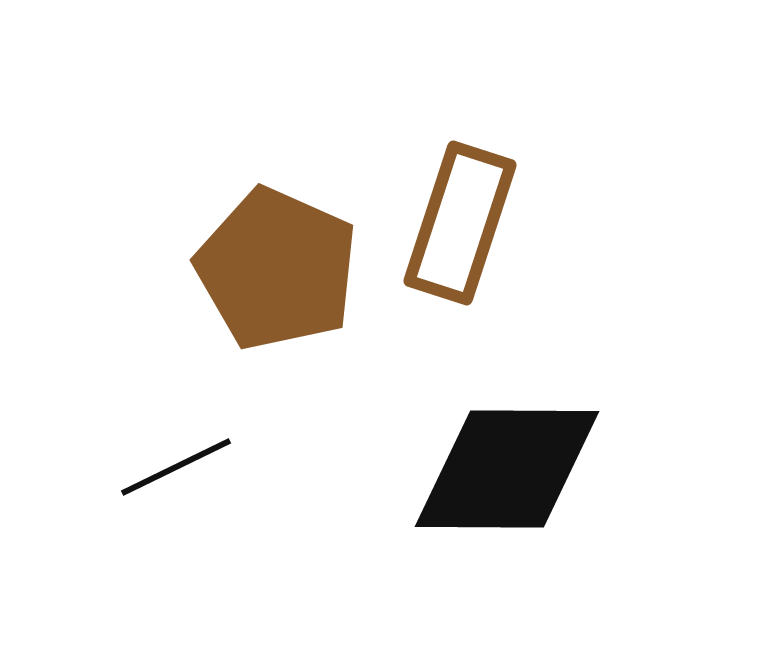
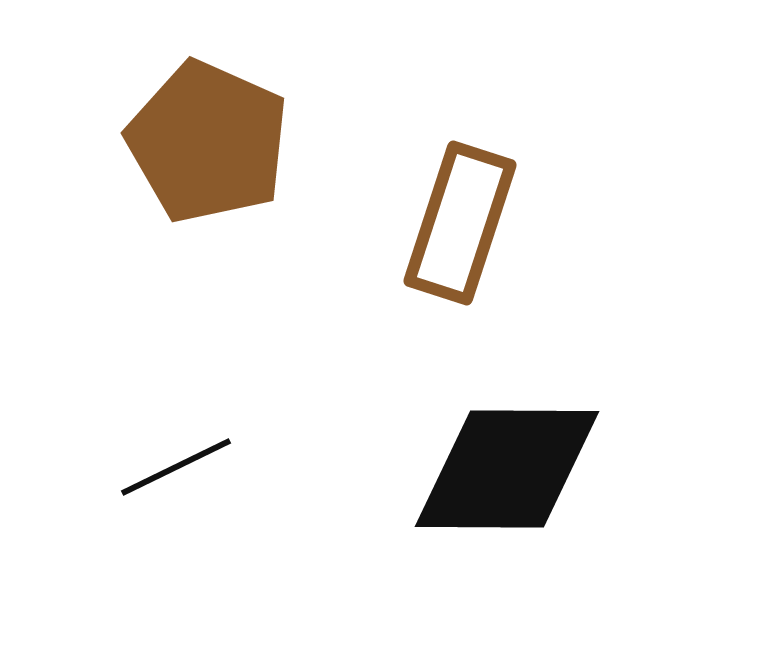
brown pentagon: moved 69 px left, 127 px up
